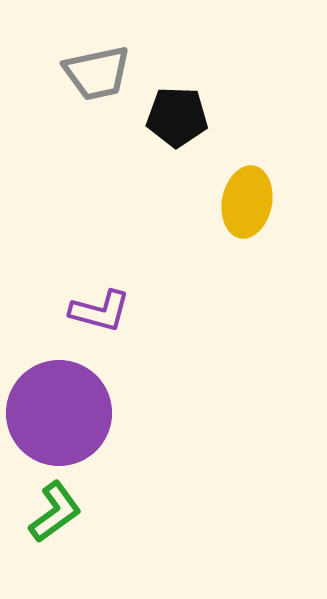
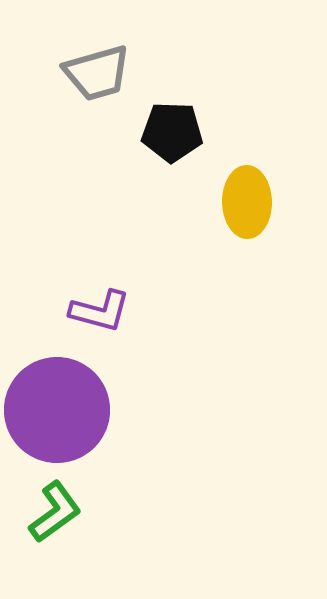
gray trapezoid: rotated 4 degrees counterclockwise
black pentagon: moved 5 px left, 15 px down
yellow ellipse: rotated 12 degrees counterclockwise
purple circle: moved 2 px left, 3 px up
